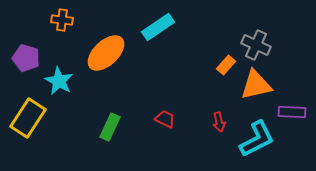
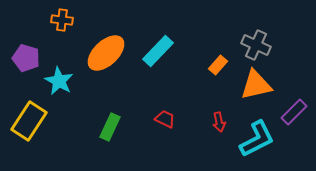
cyan rectangle: moved 24 px down; rotated 12 degrees counterclockwise
orange rectangle: moved 8 px left
purple rectangle: moved 2 px right; rotated 48 degrees counterclockwise
yellow rectangle: moved 1 px right, 3 px down
